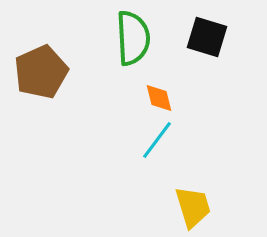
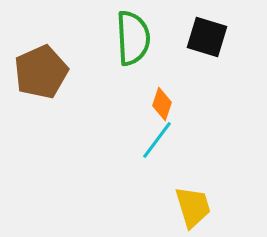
orange diamond: moved 3 px right, 6 px down; rotated 32 degrees clockwise
